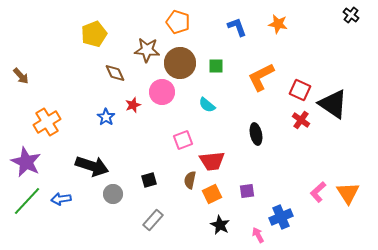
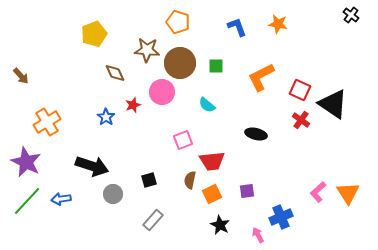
black ellipse: rotated 65 degrees counterclockwise
